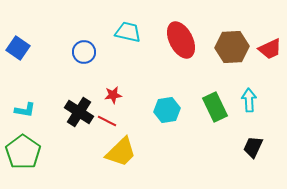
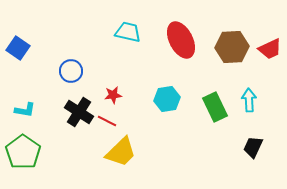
blue circle: moved 13 px left, 19 px down
cyan hexagon: moved 11 px up
